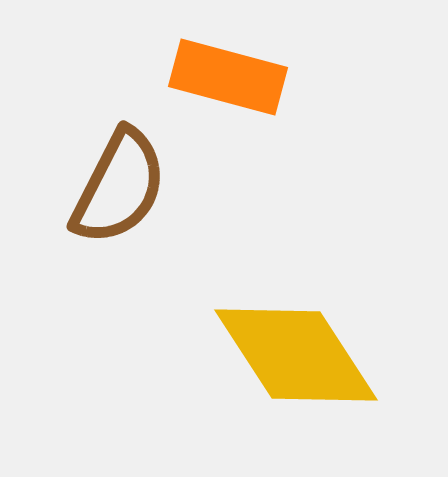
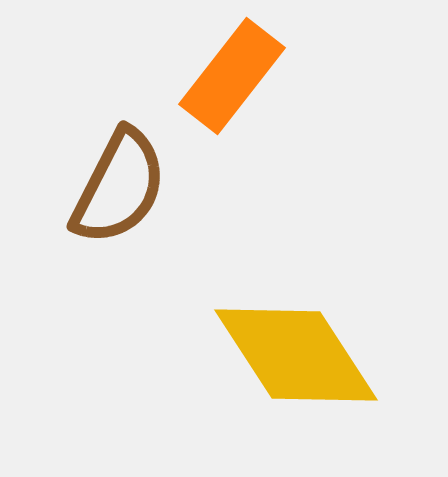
orange rectangle: moved 4 px right, 1 px up; rotated 67 degrees counterclockwise
